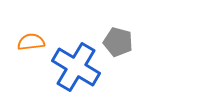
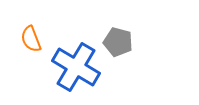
orange semicircle: moved 3 px up; rotated 104 degrees counterclockwise
